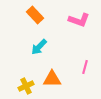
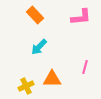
pink L-shape: moved 2 px right, 3 px up; rotated 25 degrees counterclockwise
